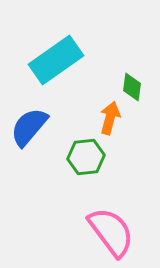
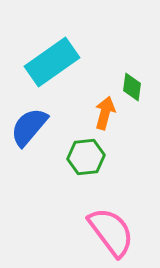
cyan rectangle: moved 4 px left, 2 px down
orange arrow: moved 5 px left, 5 px up
